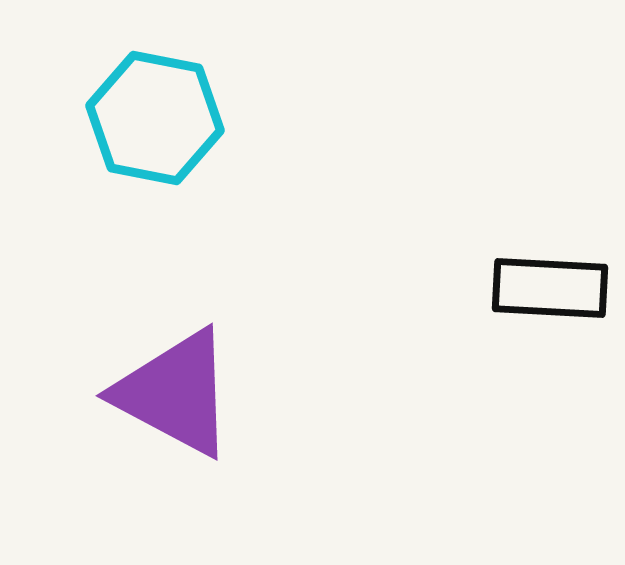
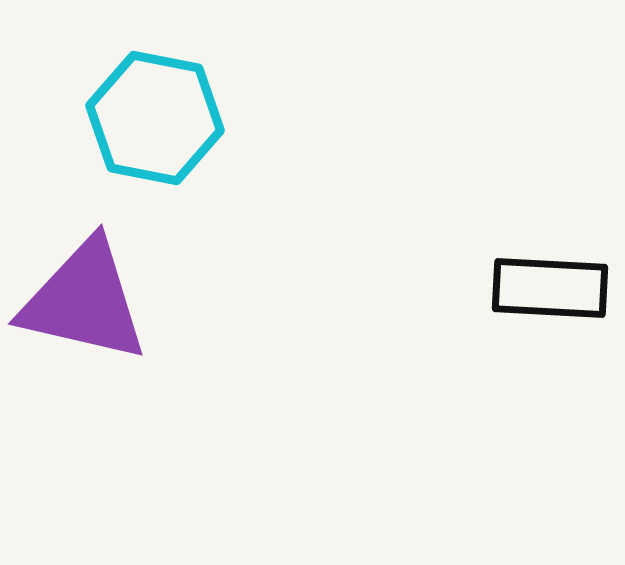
purple triangle: moved 91 px left, 92 px up; rotated 15 degrees counterclockwise
